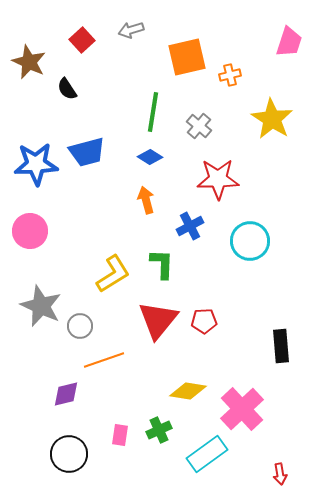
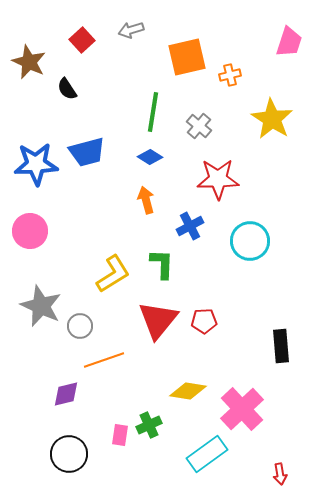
green cross: moved 10 px left, 5 px up
